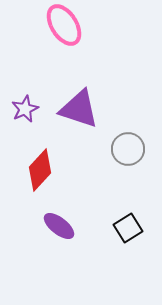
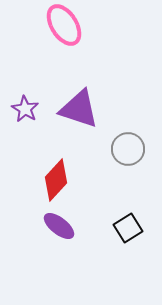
purple star: rotated 16 degrees counterclockwise
red diamond: moved 16 px right, 10 px down
